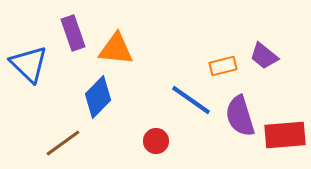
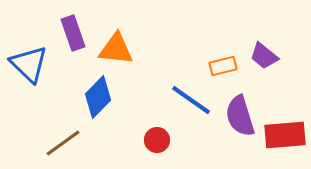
red circle: moved 1 px right, 1 px up
